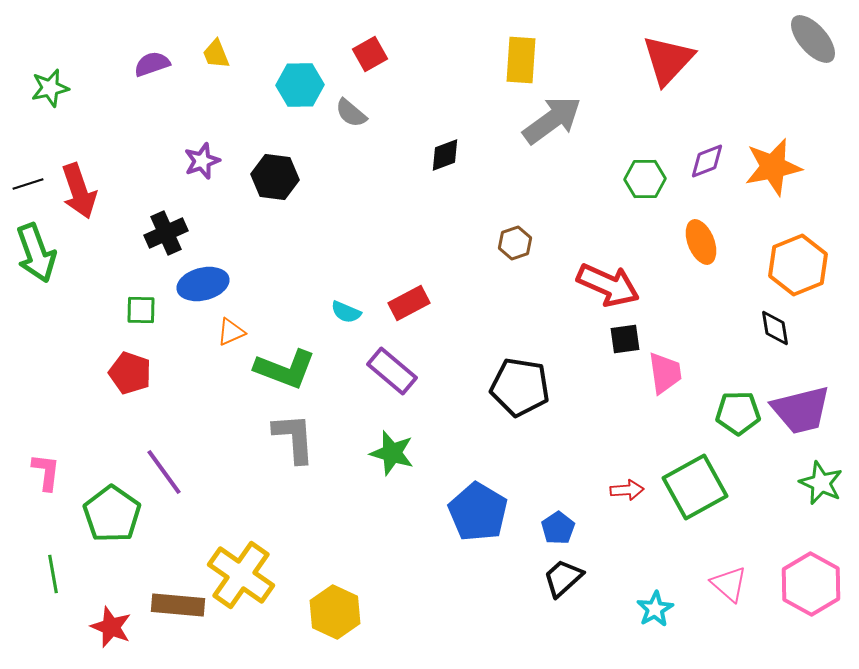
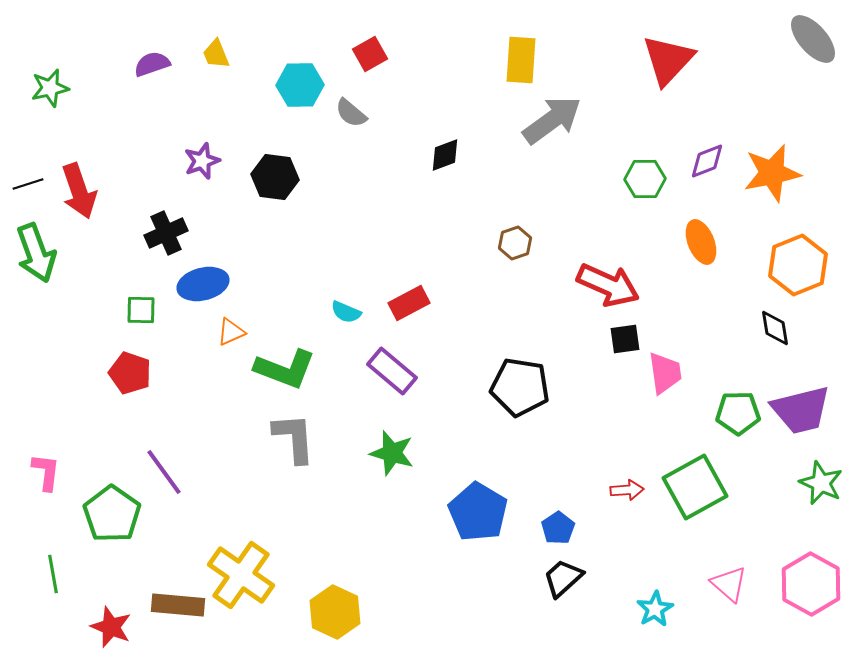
orange star at (773, 167): moved 1 px left, 6 px down
